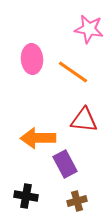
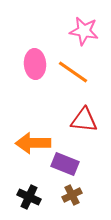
pink star: moved 5 px left, 2 px down
pink ellipse: moved 3 px right, 5 px down
orange arrow: moved 5 px left, 5 px down
purple rectangle: rotated 40 degrees counterclockwise
black cross: moved 3 px right, 1 px down; rotated 15 degrees clockwise
brown cross: moved 5 px left, 6 px up; rotated 12 degrees counterclockwise
